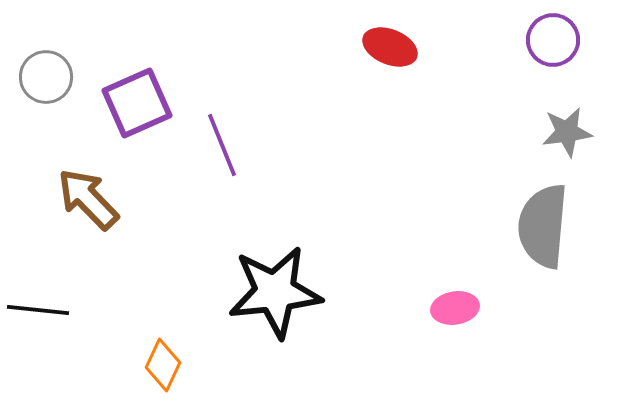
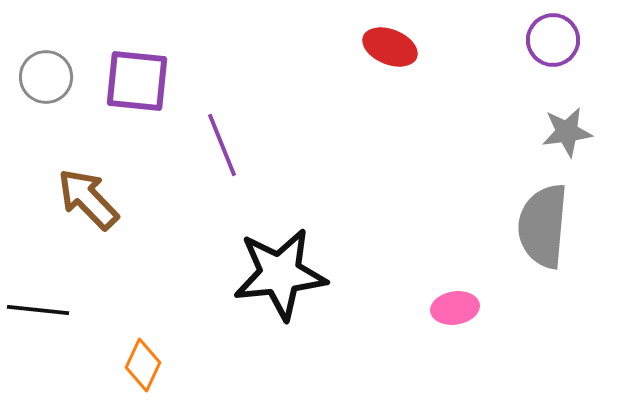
purple square: moved 22 px up; rotated 30 degrees clockwise
black star: moved 5 px right, 18 px up
orange diamond: moved 20 px left
